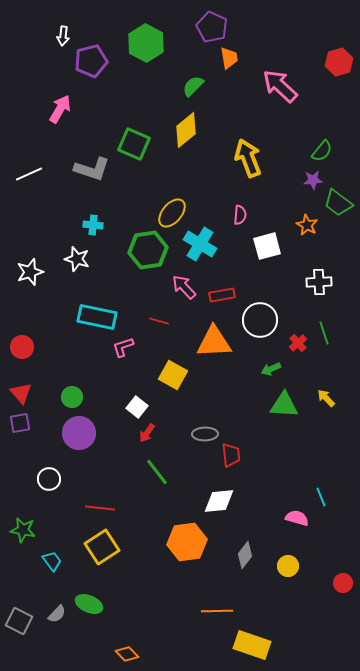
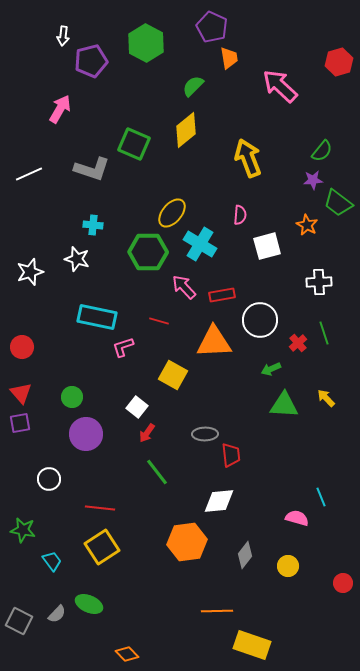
green hexagon at (148, 250): moved 2 px down; rotated 9 degrees clockwise
purple circle at (79, 433): moved 7 px right, 1 px down
